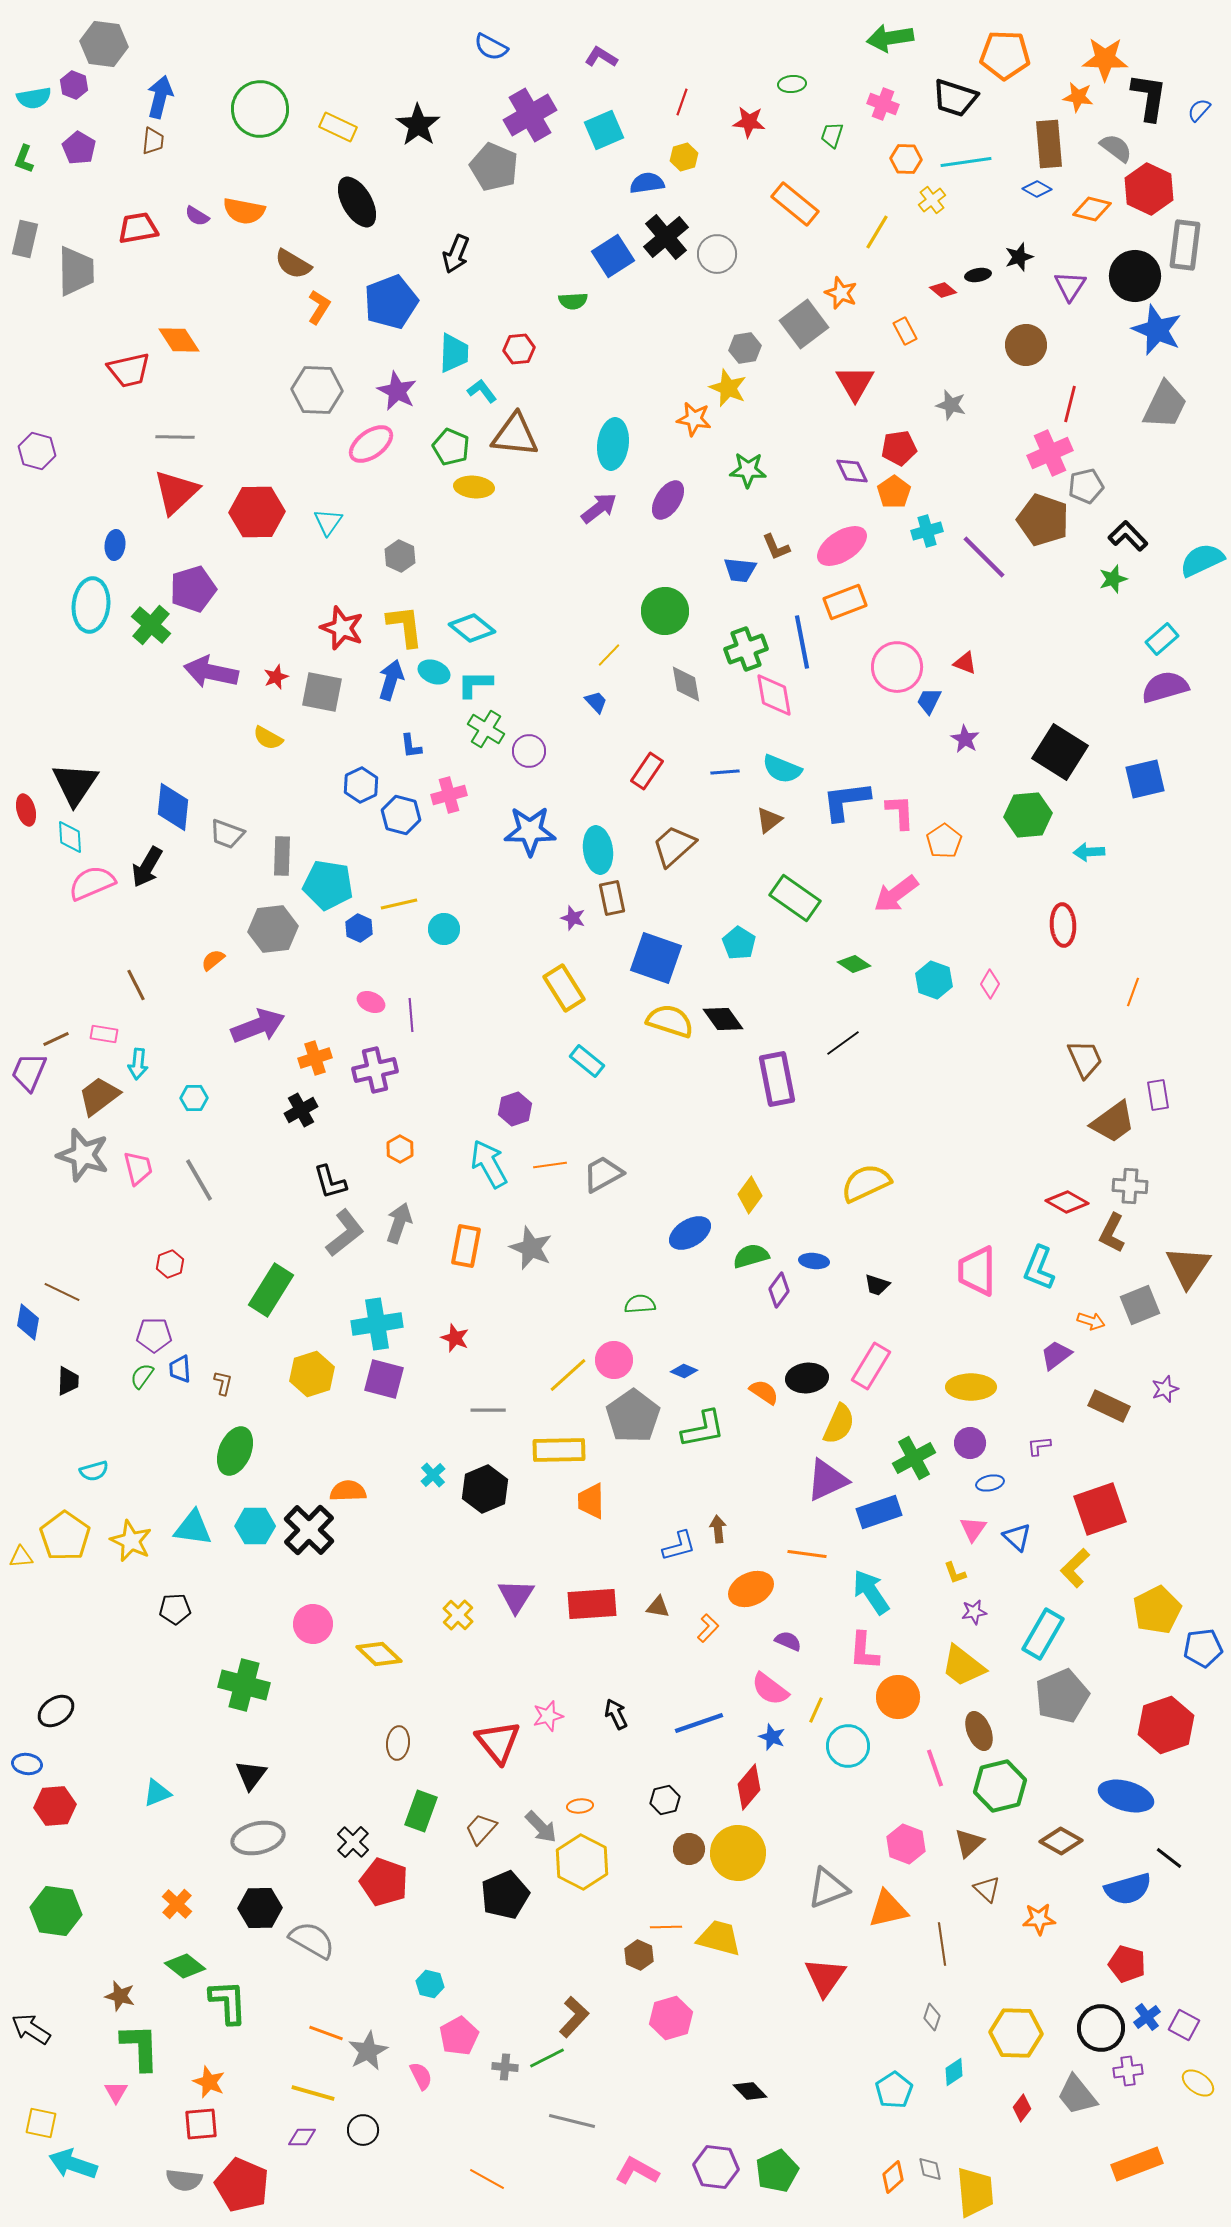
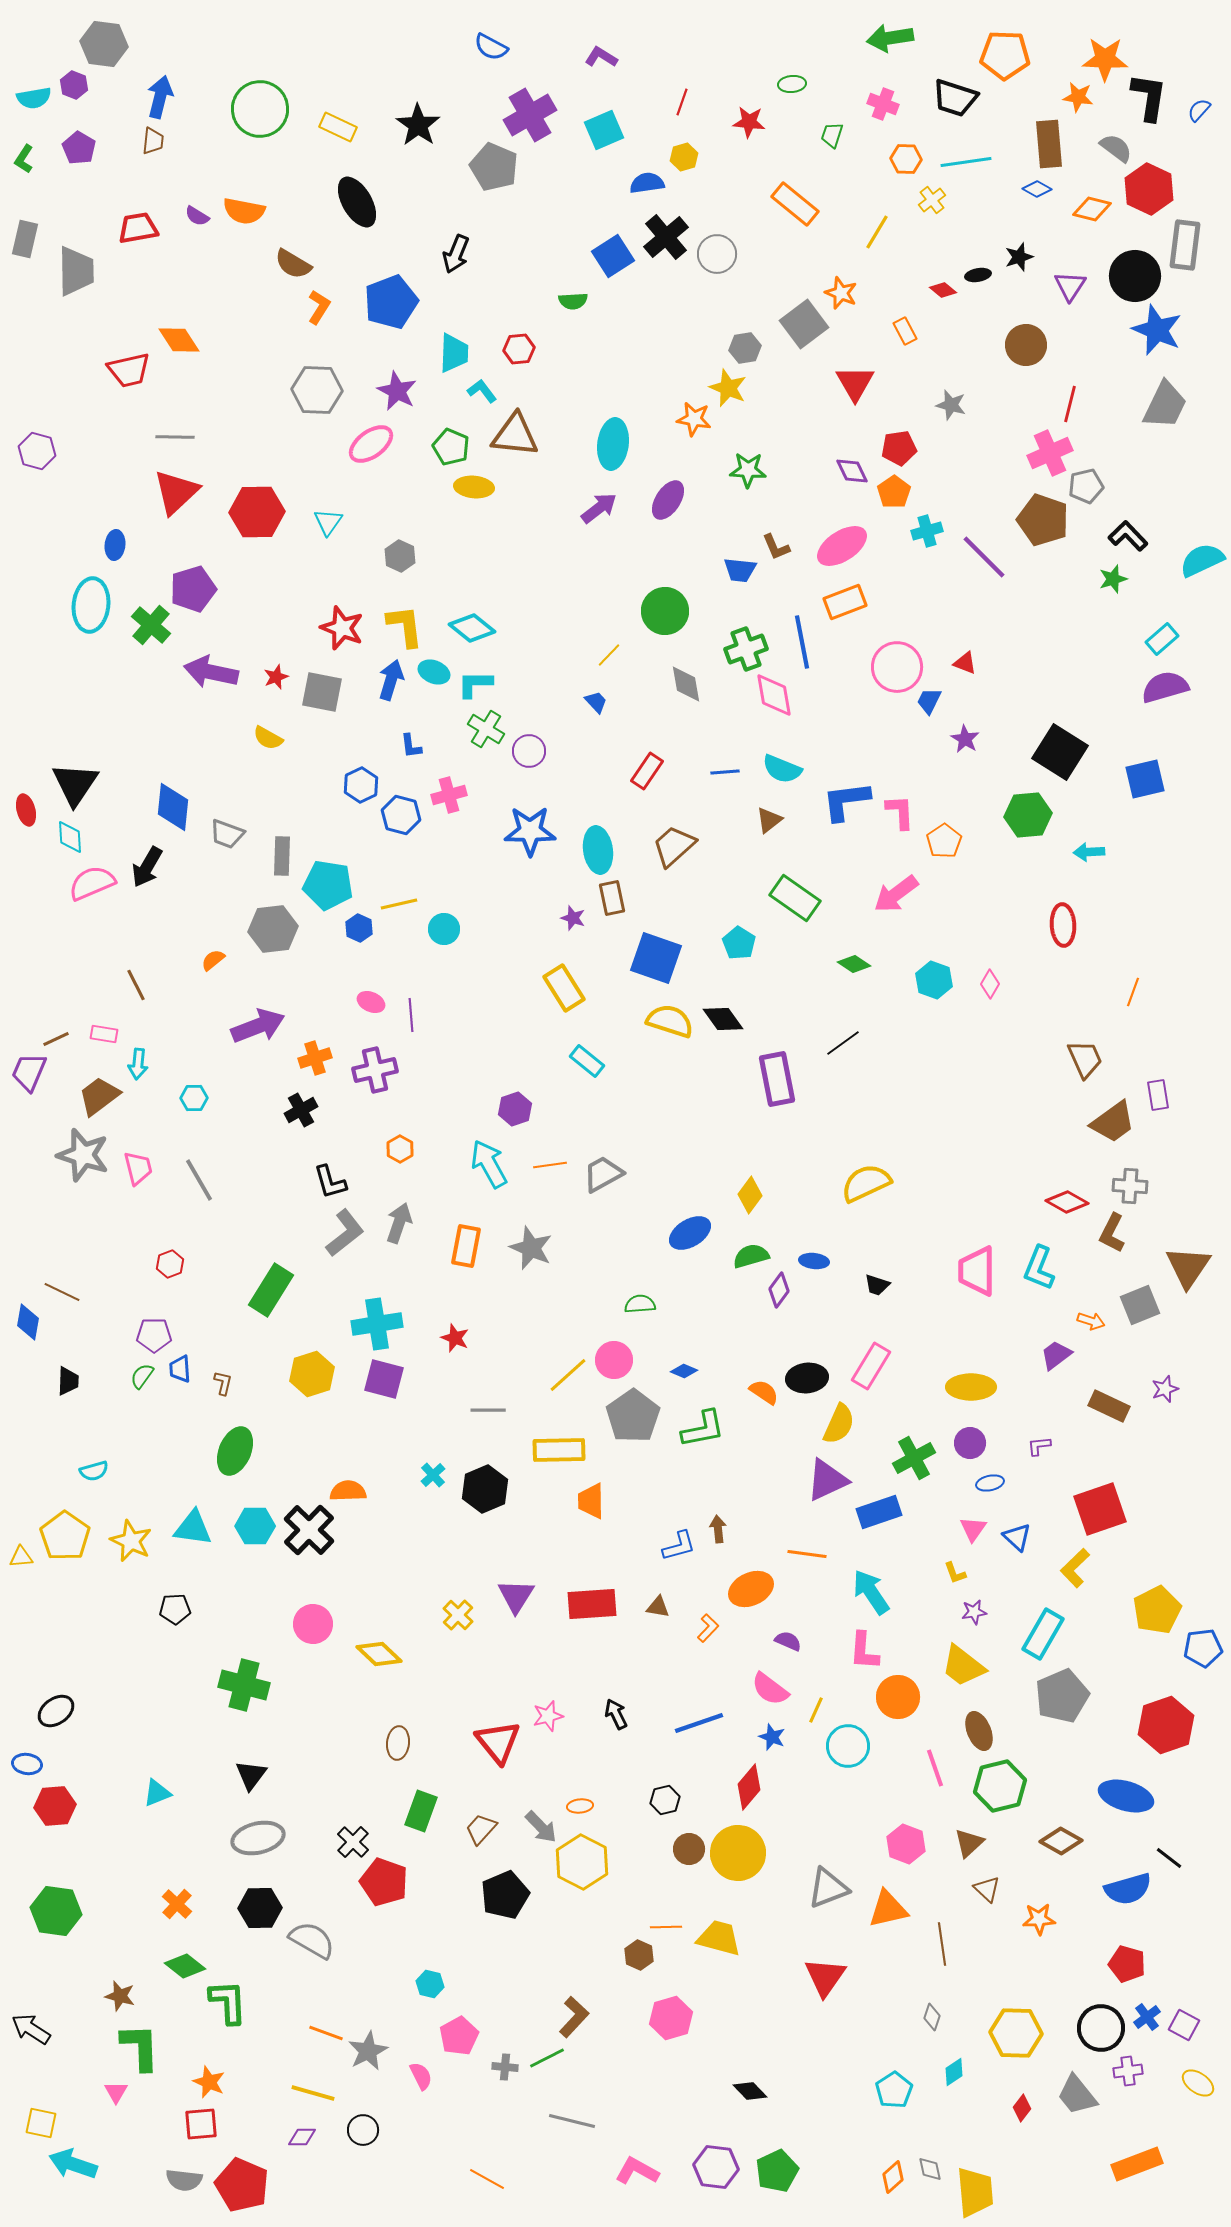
green L-shape at (24, 159): rotated 12 degrees clockwise
